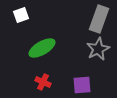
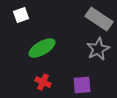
gray rectangle: rotated 76 degrees counterclockwise
